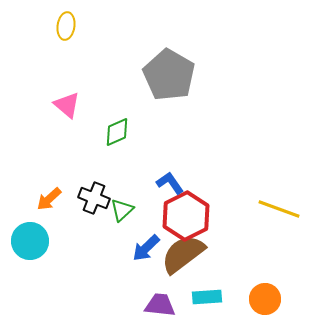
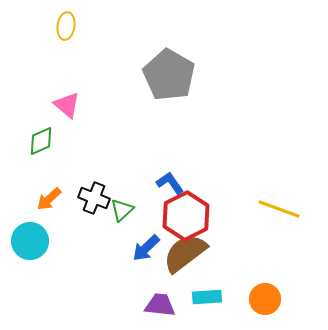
green diamond: moved 76 px left, 9 px down
brown semicircle: moved 2 px right, 1 px up
